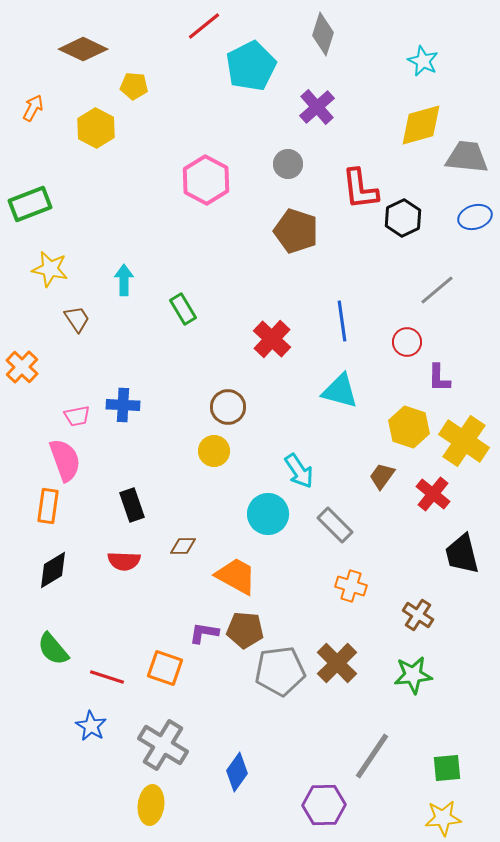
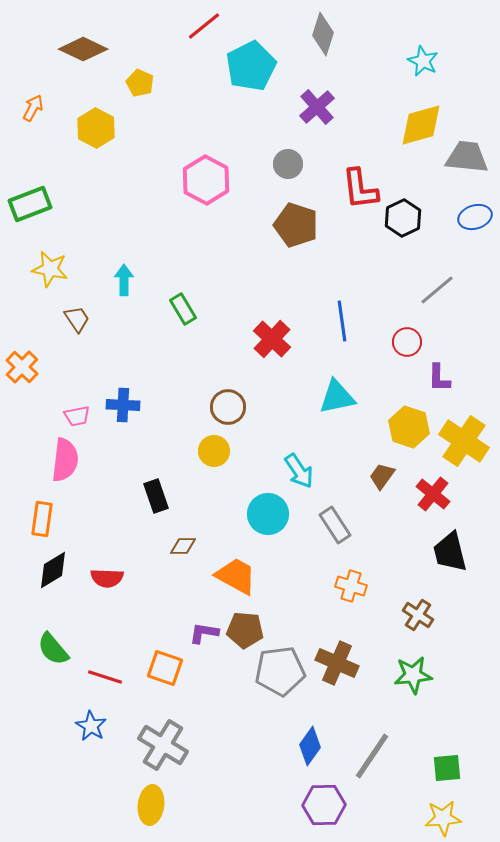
yellow pentagon at (134, 86): moved 6 px right, 3 px up; rotated 20 degrees clockwise
brown pentagon at (296, 231): moved 6 px up
cyan triangle at (340, 391): moved 3 px left, 6 px down; rotated 27 degrees counterclockwise
pink semicircle at (65, 460): rotated 27 degrees clockwise
black rectangle at (132, 505): moved 24 px right, 9 px up
orange rectangle at (48, 506): moved 6 px left, 13 px down
gray rectangle at (335, 525): rotated 12 degrees clockwise
black trapezoid at (462, 554): moved 12 px left, 2 px up
red semicircle at (124, 561): moved 17 px left, 17 px down
brown cross at (337, 663): rotated 21 degrees counterclockwise
red line at (107, 677): moved 2 px left
blue diamond at (237, 772): moved 73 px right, 26 px up
